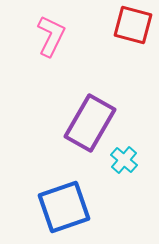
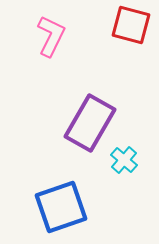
red square: moved 2 px left
blue square: moved 3 px left
